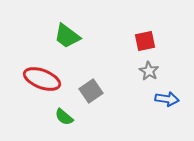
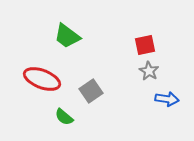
red square: moved 4 px down
